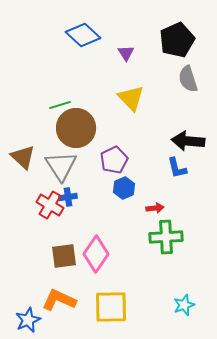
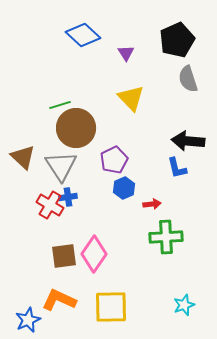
red arrow: moved 3 px left, 4 px up
pink diamond: moved 2 px left
